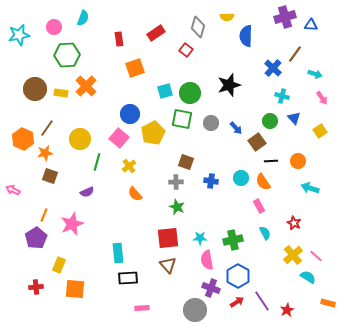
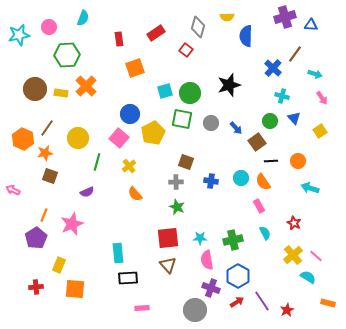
pink circle at (54, 27): moved 5 px left
yellow circle at (80, 139): moved 2 px left, 1 px up
